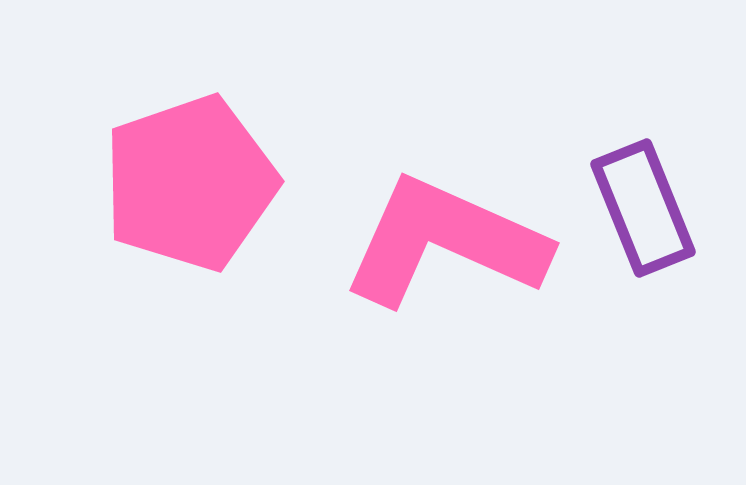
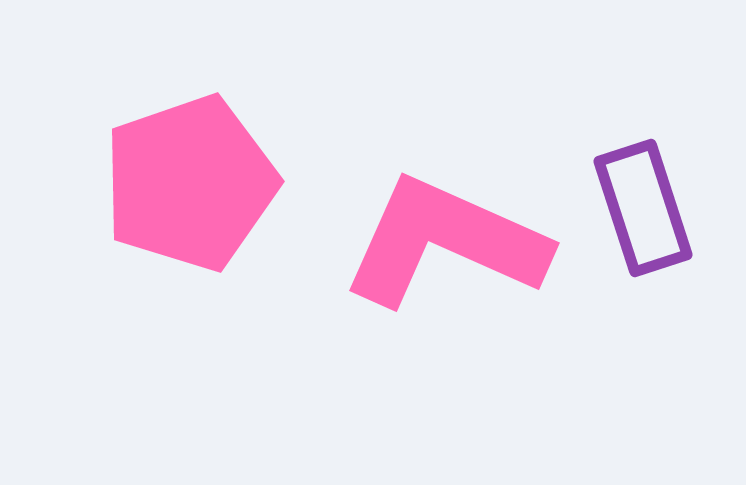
purple rectangle: rotated 4 degrees clockwise
